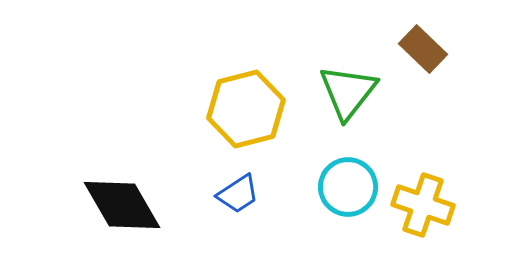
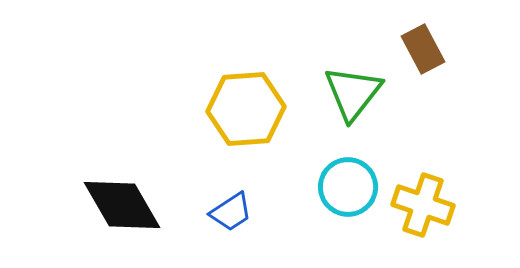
brown rectangle: rotated 18 degrees clockwise
green triangle: moved 5 px right, 1 px down
yellow hexagon: rotated 10 degrees clockwise
blue trapezoid: moved 7 px left, 18 px down
